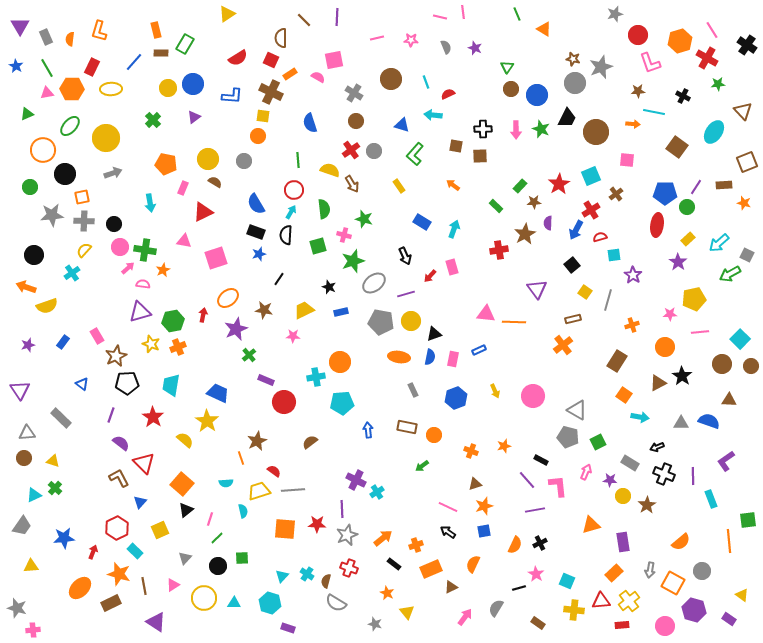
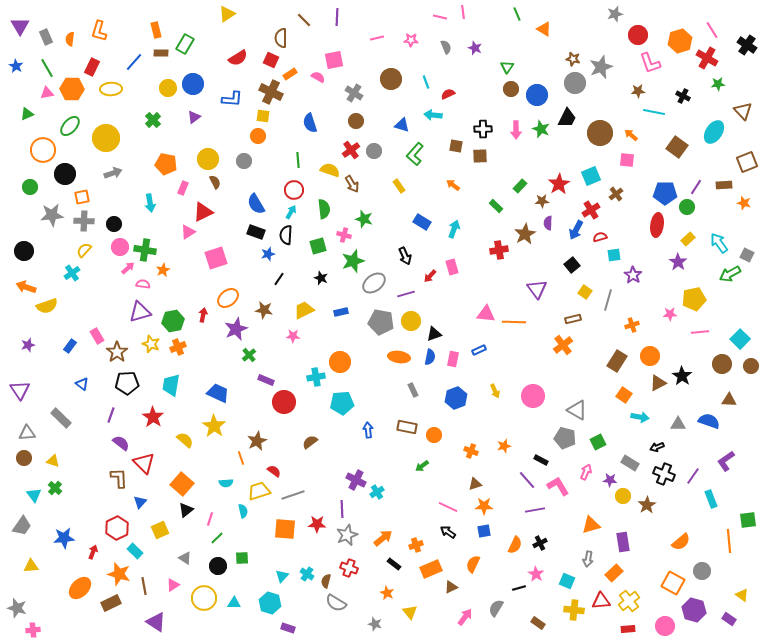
blue L-shape at (232, 96): moved 3 px down
orange arrow at (633, 124): moved 2 px left, 11 px down; rotated 144 degrees counterclockwise
brown circle at (596, 132): moved 4 px right, 1 px down
brown semicircle at (215, 182): rotated 32 degrees clockwise
brown star at (534, 202): moved 8 px right, 1 px up
pink triangle at (184, 241): moved 4 px right, 9 px up; rotated 42 degrees counterclockwise
cyan arrow at (719, 243): rotated 95 degrees clockwise
blue star at (259, 254): moved 9 px right
black circle at (34, 255): moved 10 px left, 4 px up
black star at (329, 287): moved 8 px left, 9 px up
blue rectangle at (63, 342): moved 7 px right, 4 px down
orange circle at (665, 347): moved 15 px left, 9 px down
brown star at (116, 356): moved 1 px right, 4 px up; rotated 10 degrees counterclockwise
yellow star at (207, 421): moved 7 px right, 5 px down
gray triangle at (681, 423): moved 3 px left, 1 px down
gray pentagon at (568, 437): moved 3 px left, 1 px down
purple line at (693, 476): rotated 36 degrees clockwise
brown L-shape at (119, 478): rotated 25 degrees clockwise
pink L-shape at (558, 486): rotated 25 degrees counterclockwise
gray line at (293, 490): moved 5 px down; rotated 15 degrees counterclockwise
cyan triangle at (34, 495): rotated 42 degrees counterclockwise
orange star at (484, 506): rotated 18 degrees clockwise
gray triangle at (185, 558): rotated 40 degrees counterclockwise
gray arrow at (650, 570): moved 62 px left, 11 px up
yellow triangle at (407, 612): moved 3 px right
red rectangle at (622, 625): moved 6 px right, 4 px down
